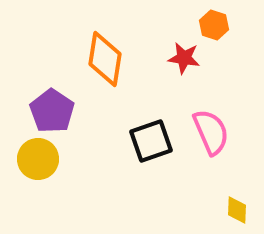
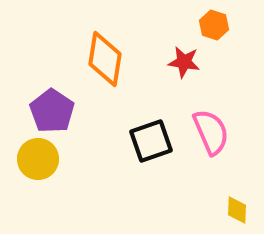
red star: moved 4 px down
